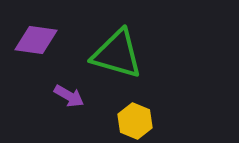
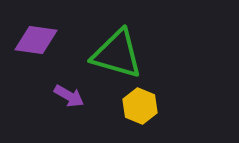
yellow hexagon: moved 5 px right, 15 px up
